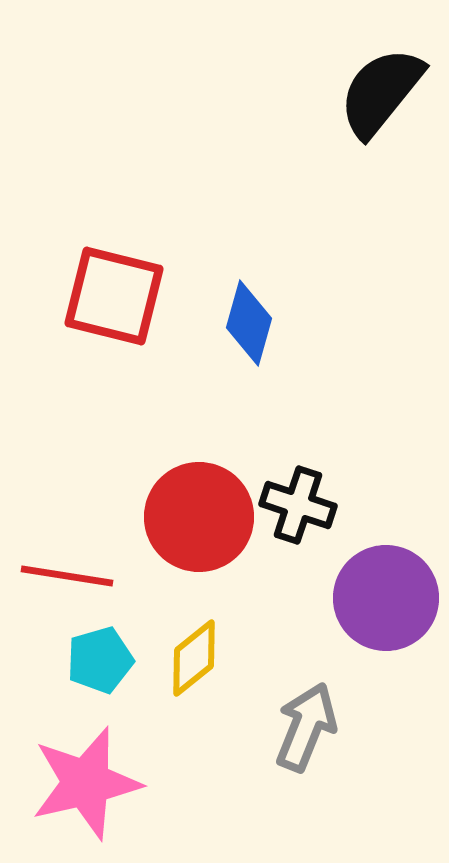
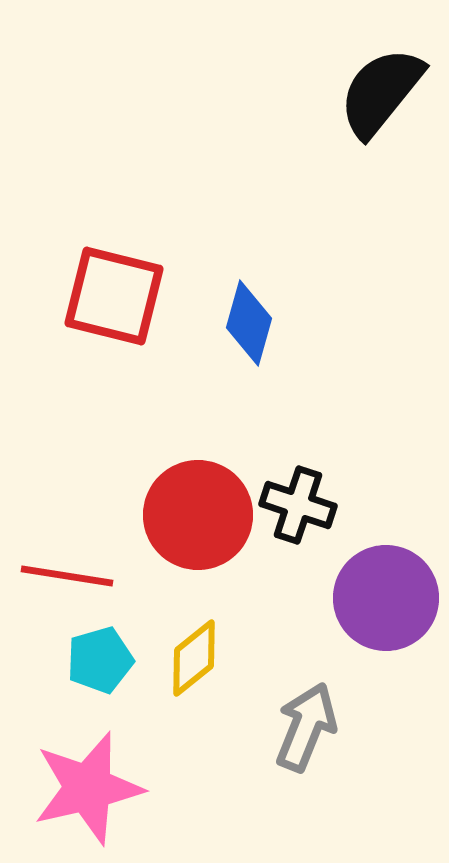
red circle: moved 1 px left, 2 px up
pink star: moved 2 px right, 5 px down
